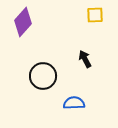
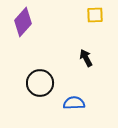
black arrow: moved 1 px right, 1 px up
black circle: moved 3 px left, 7 px down
